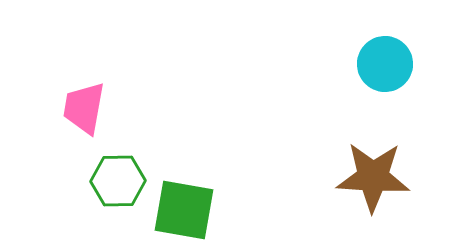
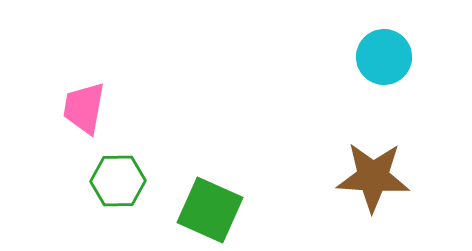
cyan circle: moved 1 px left, 7 px up
green square: moved 26 px right; rotated 14 degrees clockwise
